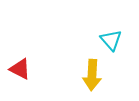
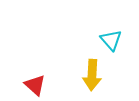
red triangle: moved 15 px right, 16 px down; rotated 15 degrees clockwise
